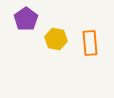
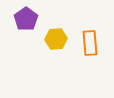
yellow hexagon: rotated 15 degrees counterclockwise
